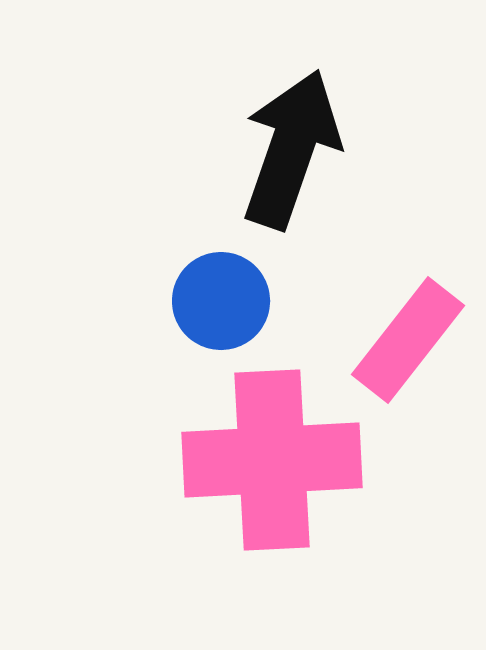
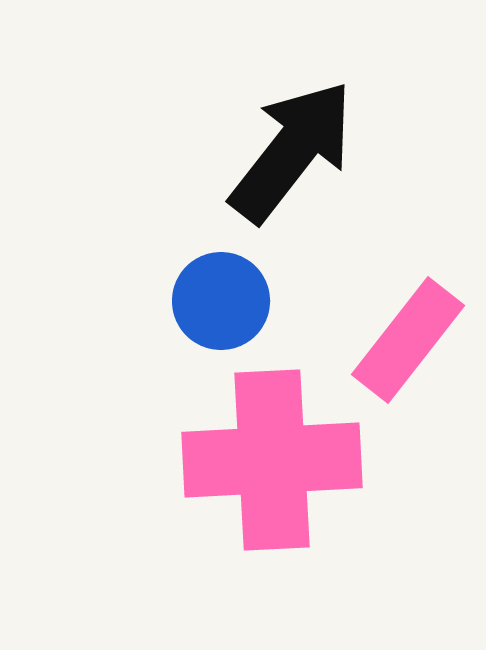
black arrow: moved 1 px right, 2 px down; rotated 19 degrees clockwise
